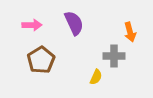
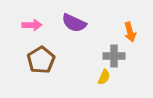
purple semicircle: rotated 140 degrees clockwise
yellow semicircle: moved 8 px right
